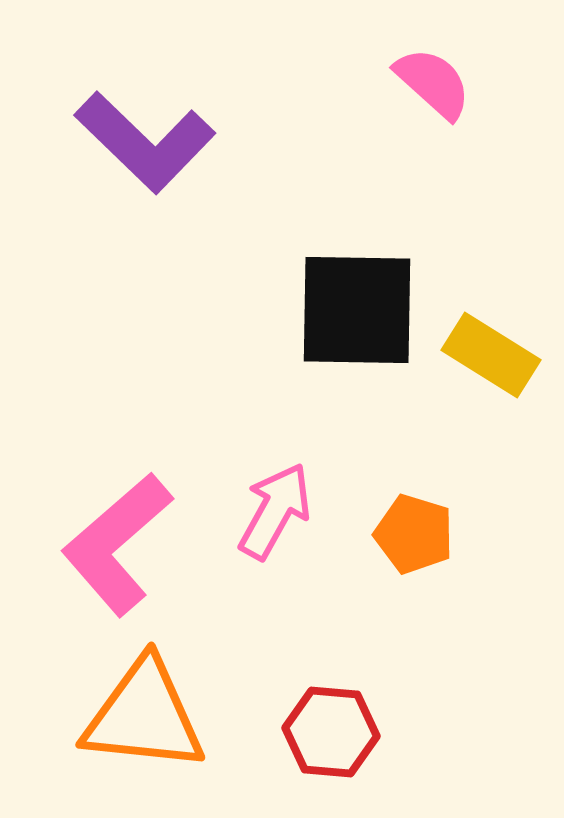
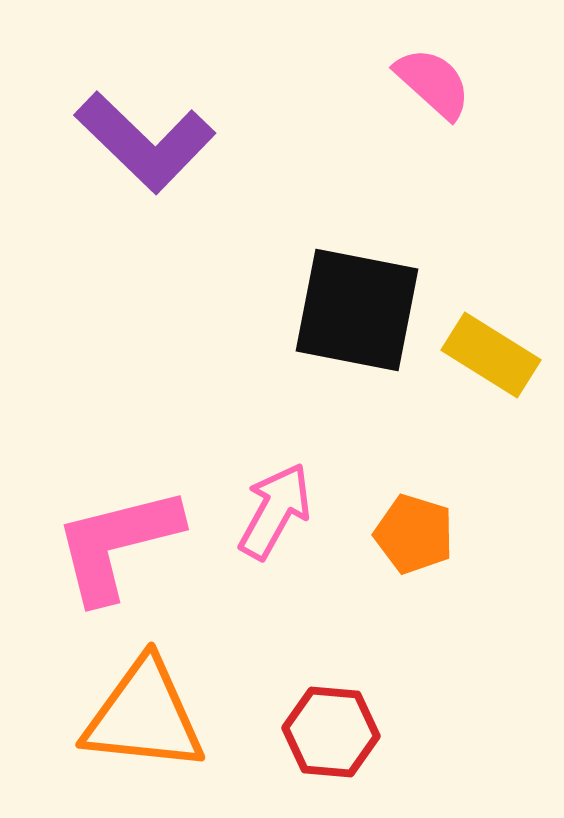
black square: rotated 10 degrees clockwise
pink L-shape: rotated 27 degrees clockwise
